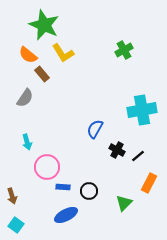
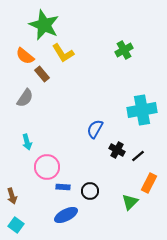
orange semicircle: moved 3 px left, 1 px down
black circle: moved 1 px right
green triangle: moved 6 px right, 1 px up
